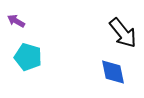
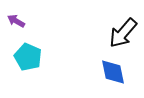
black arrow: rotated 80 degrees clockwise
cyan pentagon: rotated 8 degrees clockwise
